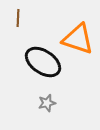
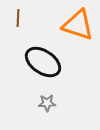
orange triangle: moved 14 px up
gray star: rotated 12 degrees clockwise
